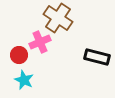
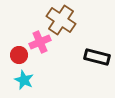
brown cross: moved 3 px right, 2 px down
